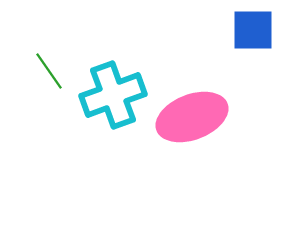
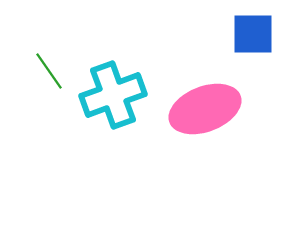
blue square: moved 4 px down
pink ellipse: moved 13 px right, 8 px up
